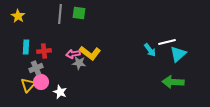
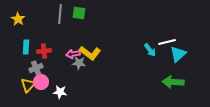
yellow star: moved 3 px down
white star: rotated 16 degrees counterclockwise
